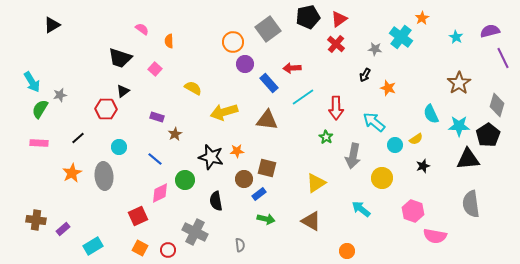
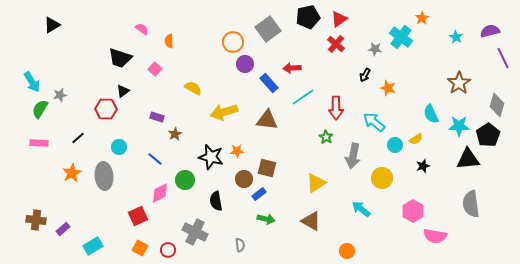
pink hexagon at (413, 211): rotated 10 degrees clockwise
